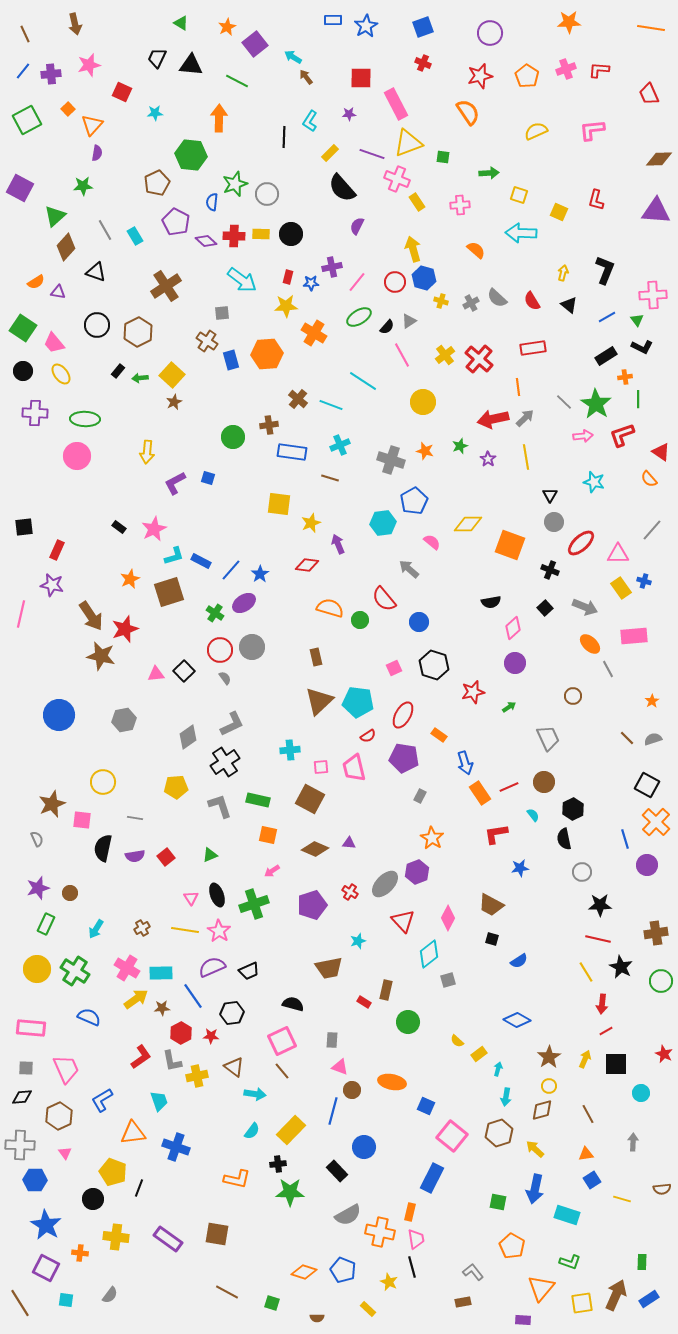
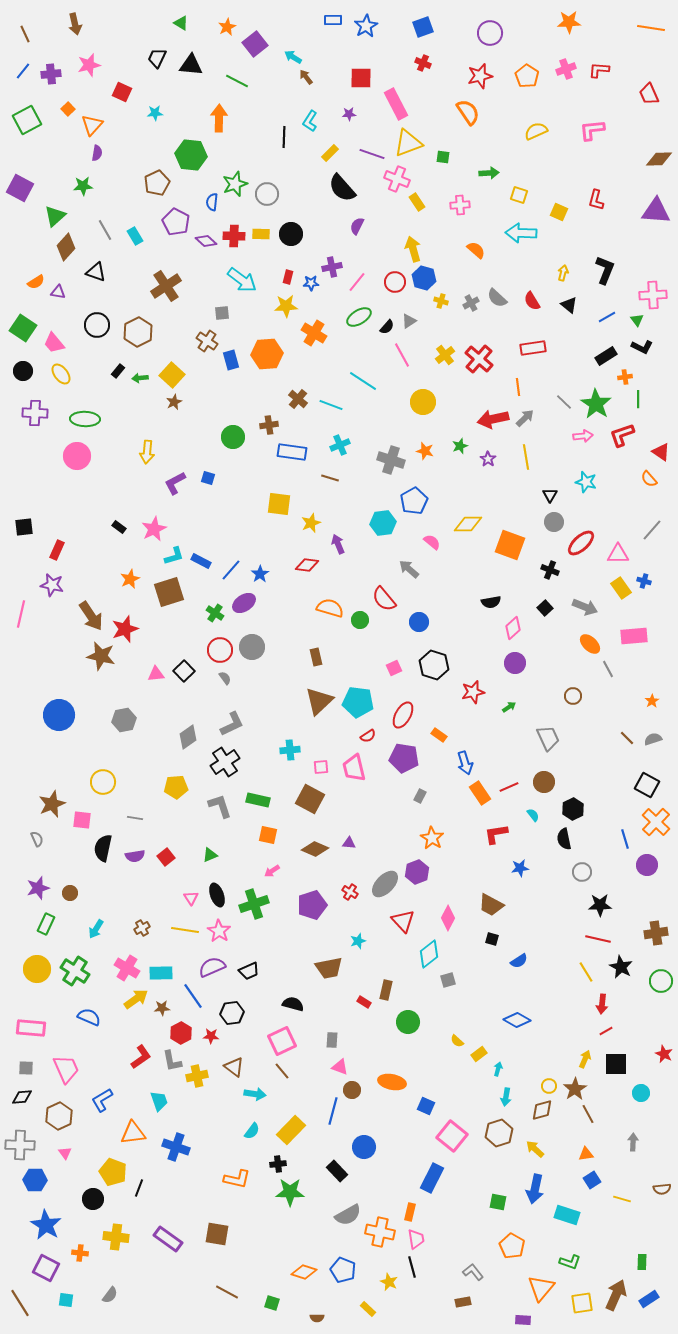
cyan star at (594, 482): moved 8 px left
brown star at (549, 1057): moved 26 px right, 32 px down
